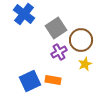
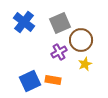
blue cross: moved 8 px down
gray square: moved 4 px right, 5 px up; rotated 10 degrees clockwise
